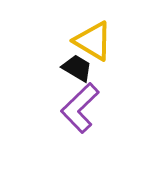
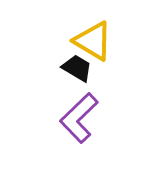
purple L-shape: moved 1 px left, 10 px down
